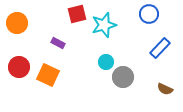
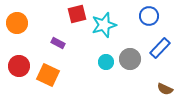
blue circle: moved 2 px down
red circle: moved 1 px up
gray circle: moved 7 px right, 18 px up
